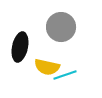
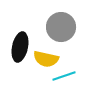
yellow semicircle: moved 1 px left, 8 px up
cyan line: moved 1 px left, 1 px down
